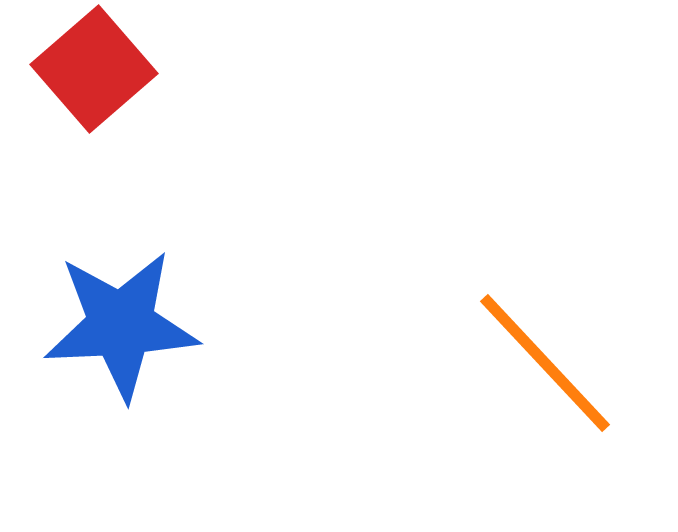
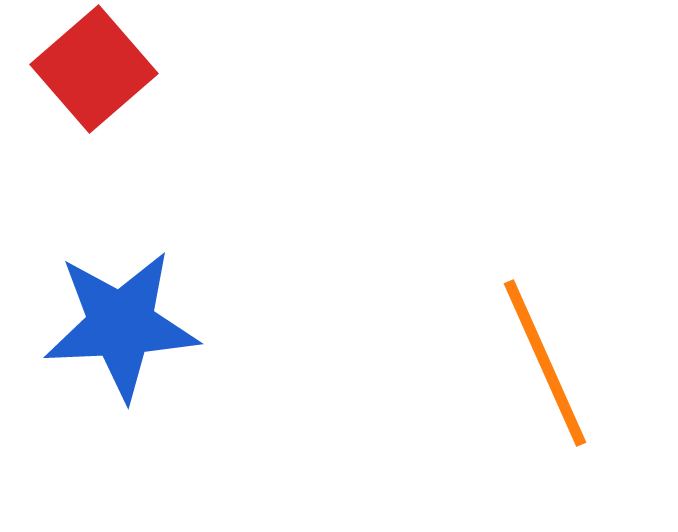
orange line: rotated 19 degrees clockwise
